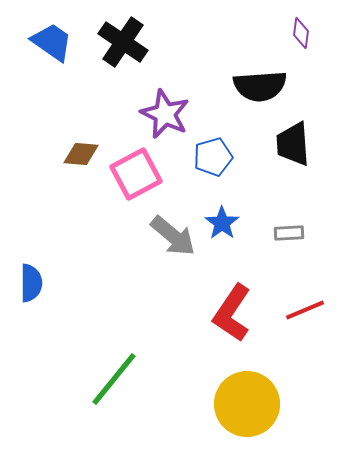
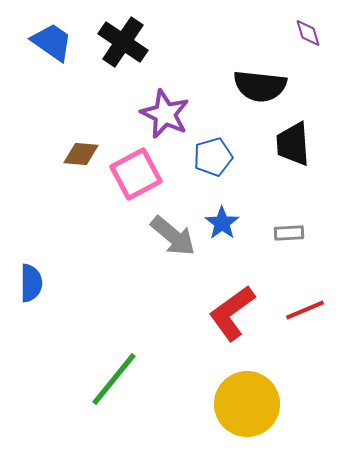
purple diamond: moved 7 px right; rotated 24 degrees counterclockwise
black semicircle: rotated 10 degrees clockwise
red L-shape: rotated 20 degrees clockwise
